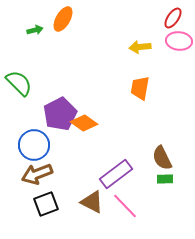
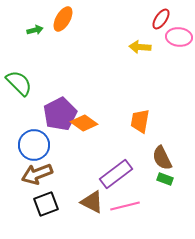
red ellipse: moved 12 px left, 1 px down
pink ellipse: moved 4 px up
yellow arrow: rotated 10 degrees clockwise
orange trapezoid: moved 33 px down
green rectangle: rotated 21 degrees clockwise
pink line: rotated 60 degrees counterclockwise
